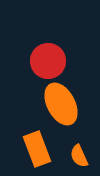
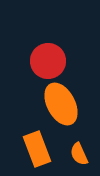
orange semicircle: moved 2 px up
